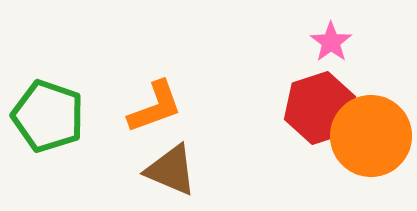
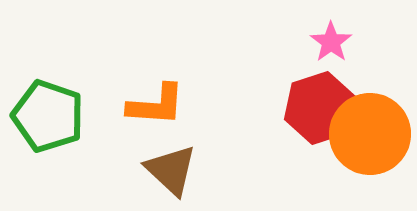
orange L-shape: moved 1 px right, 2 px up; rotated 24 degrees clockwise
orange circle: moved 1 px left, 2 px up
brown triangle: rotated 20 degrees clockwise
